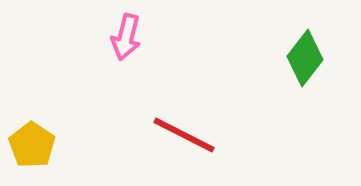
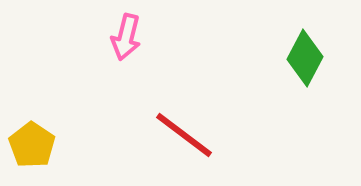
green diamond: rotated 10 degrees counterclockwise
red line: rotated 10 degrees clockwise
